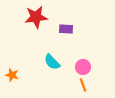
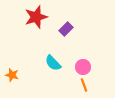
red star: rotated 10 degrees counterclockwise
purple rectangle: rotated 48 degrees counterclockwise
cyan semicircle: moved 1 px right, 1 px down
orange line: moved 1 px right
